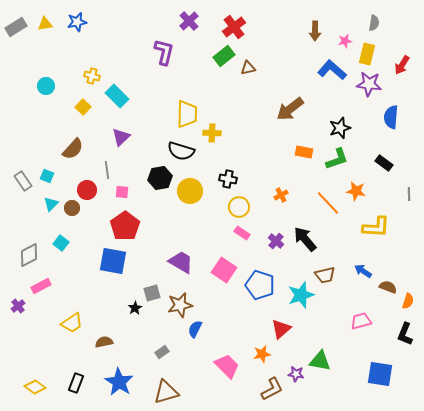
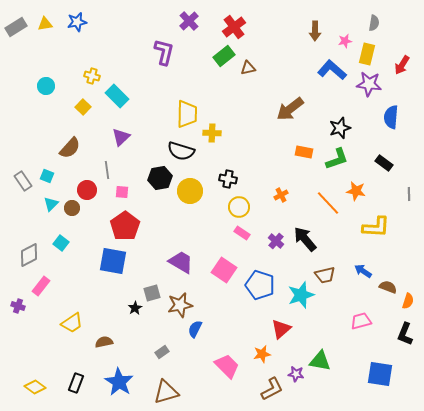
brown semicircle at (73, 149): moved 3 px left, 1 px up
pink rectangle at (41, 286): rotated 24 degrees counterclockwise
purple cross at (18, 306): rotated 32 degrees counterclockwise
